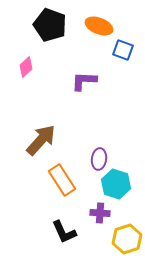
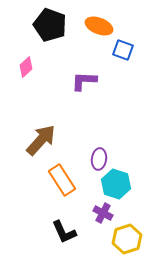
purple cross: moved 3 px right; rotated 24 degrees clockwise
